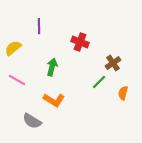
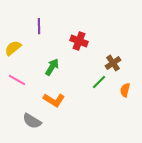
red cross: moved 1 px left, 1 px up
green arrow: rotated 18 degrees clockwise
orange semicircle: moved 2 px right, 3 px up
